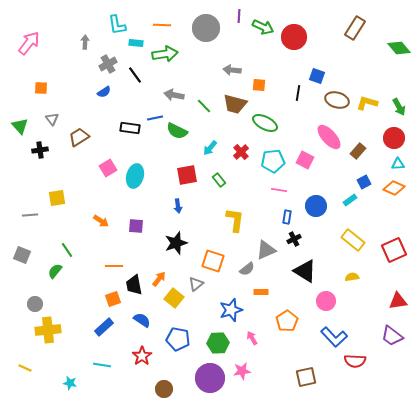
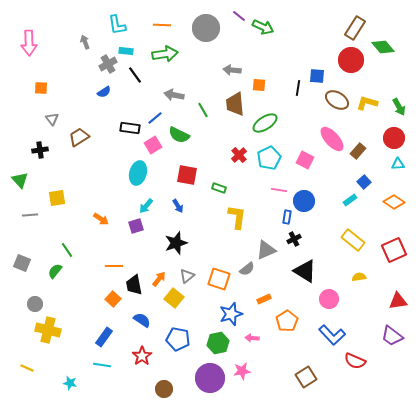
purple line at (239, 16): rotated 56 degrees counterclockwise
red circle at (294, 37): moved 57 px right, 23 px down
gray arrow at (85, 42): rotated 24 degrees counterclockwise
pink arrow at (29, 43): rotated 140 degrees clockwise
cyan rectangle at (136, 43): moved 10 px left, 8 px down
green diamond at (399, 48): moved 16 px left, 1 px up
blue square at (317, 76): rotated 14 degrees counterclockwise
black line at (298, 93): moved 5 px up
brown ellipse at (337, 100): rotated 15 degrees clockwise
brown trapezoid at (235, 104): rotated 70 degrees clockwise
green line at (204, 106): moved 1 px left, 4 px down; rotated 14 degrees clockwise
blue line at (155, 118): rotated 28 degrees counterclockwise
green ellipse at (265, 123): rotated 60 degrees counterclockwise
green triangle at (20, 126): moved 54 px down
green semicircle at (177, 131): moved 2 px right, 4 px down
pink ellipse at (329, 137): moved 3 px right, 2 px down
cyan arrow at (210, 148): moved 64 px left, 58 px down
red cross at (241, 152): moved 2 px left, 3 px down
cyan pentagon at (273, 161): moved 4 px left, 3 px up; rotated 20 degrees counterclockwise
pink square at (108, 168): moved 45 px right, 23 px up
red square at (187, 175): rotated 20 degrees clockwise
cyan ellipse at (135, 176): moved 3 px right, 3 px up
green rectangle at (219, 180): moved 8 px down; rotated 32 degrees counterclockwise
blue square at (364, 182): rotated 16 degrees counterclockwise
orange diamond at (394, 188): moved 14 px down; rotated 10 degrees clockwise
blue arrow at (178, 206): rotated 24 degrees counterclockwise
blue circle at (316, 206): moved 12 px left, 5 px up
yellow L-shape at (235, 220): moved 2 px right, 3 px up
orange arrow at (101, 221): moved 2 px up
purple square at (136, 226): rotated 21 degrees counterclockwise
gray square at (22, 255): moved 8 px down
orange square at (213, 261): moved 6 px right, 18 px down
yellow semicircle at (352, 277): moved 7 px right
gray triangle at (196, 284): moved 9 px left, 8 px up
orange rectangle at (261, 292): moved 3 px right, 7 px down; rotated 24 degrees counterclockwise
orange square at (113, 299): rotated 28 degrees counterclockwise
pink circle at (326, 301): moved 3 px right, 2 px up
blue star at (231, 310): moved 4 px down
blue rectangle at (104, 327): moved 10 px down; rotated 12 degrees counterclockwise
yellow cross at (48, 330): rotated 20 degrees clockwise
blue L-shape at (334, 337): moved 2 px left, 2 px up
pink arrow at (252, 338): rotated 56 degrees counterclockwise
green hexagon at (218, 343): rotated 10 degrees counterclockwise
red semicircle at (355, 361): rotated 20 degrees clockwise
yellow line at (25, 368): moved 2 px right
brown square at (306, 377): rotated 20 degrees counterclockwise
